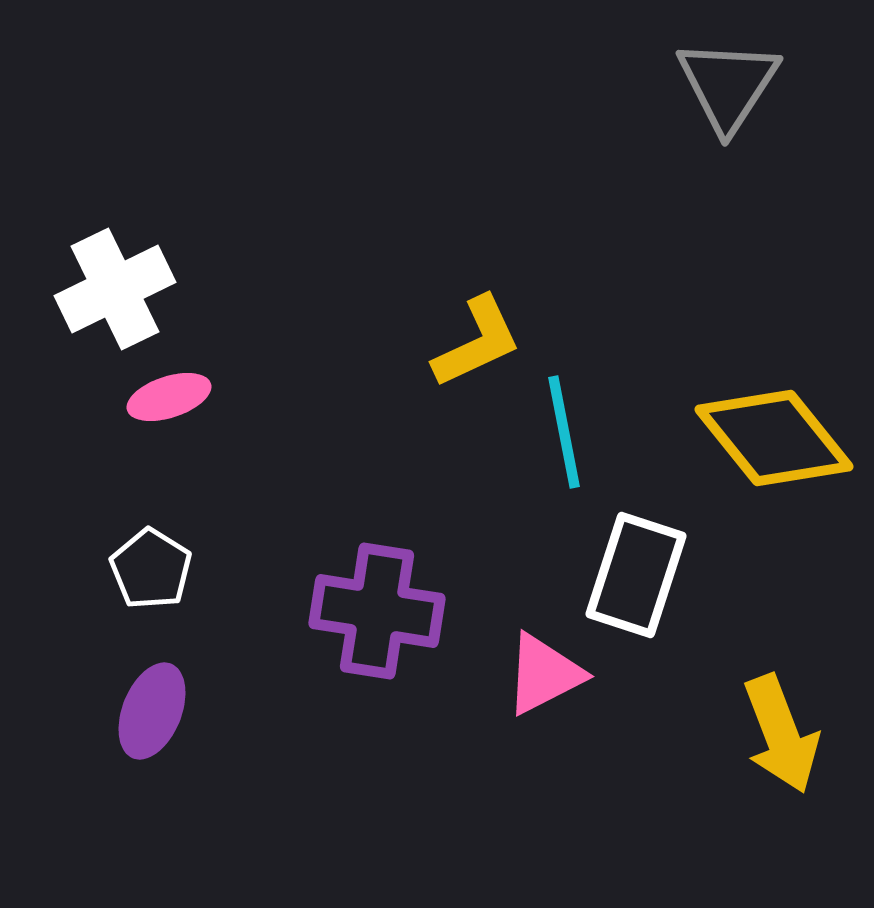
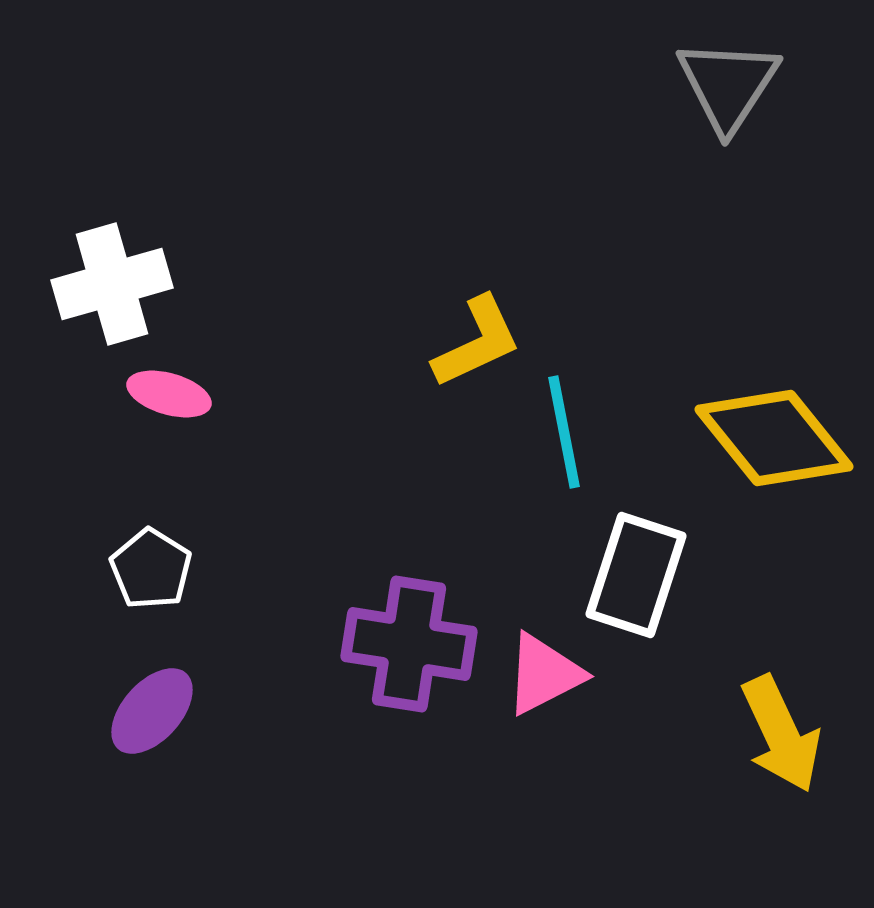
white cross: moved 3 px left, 5 px up; rotated 10 degrees clockwise
pink ellipse: moved 3 px up; rotated 34 degrees clockwise
purple cross: moved 32 px right, 33 px down
purple ellipse: rotated 20 degrees clockwise
yellow arrow: rotated 4 degrees counterclockwise
